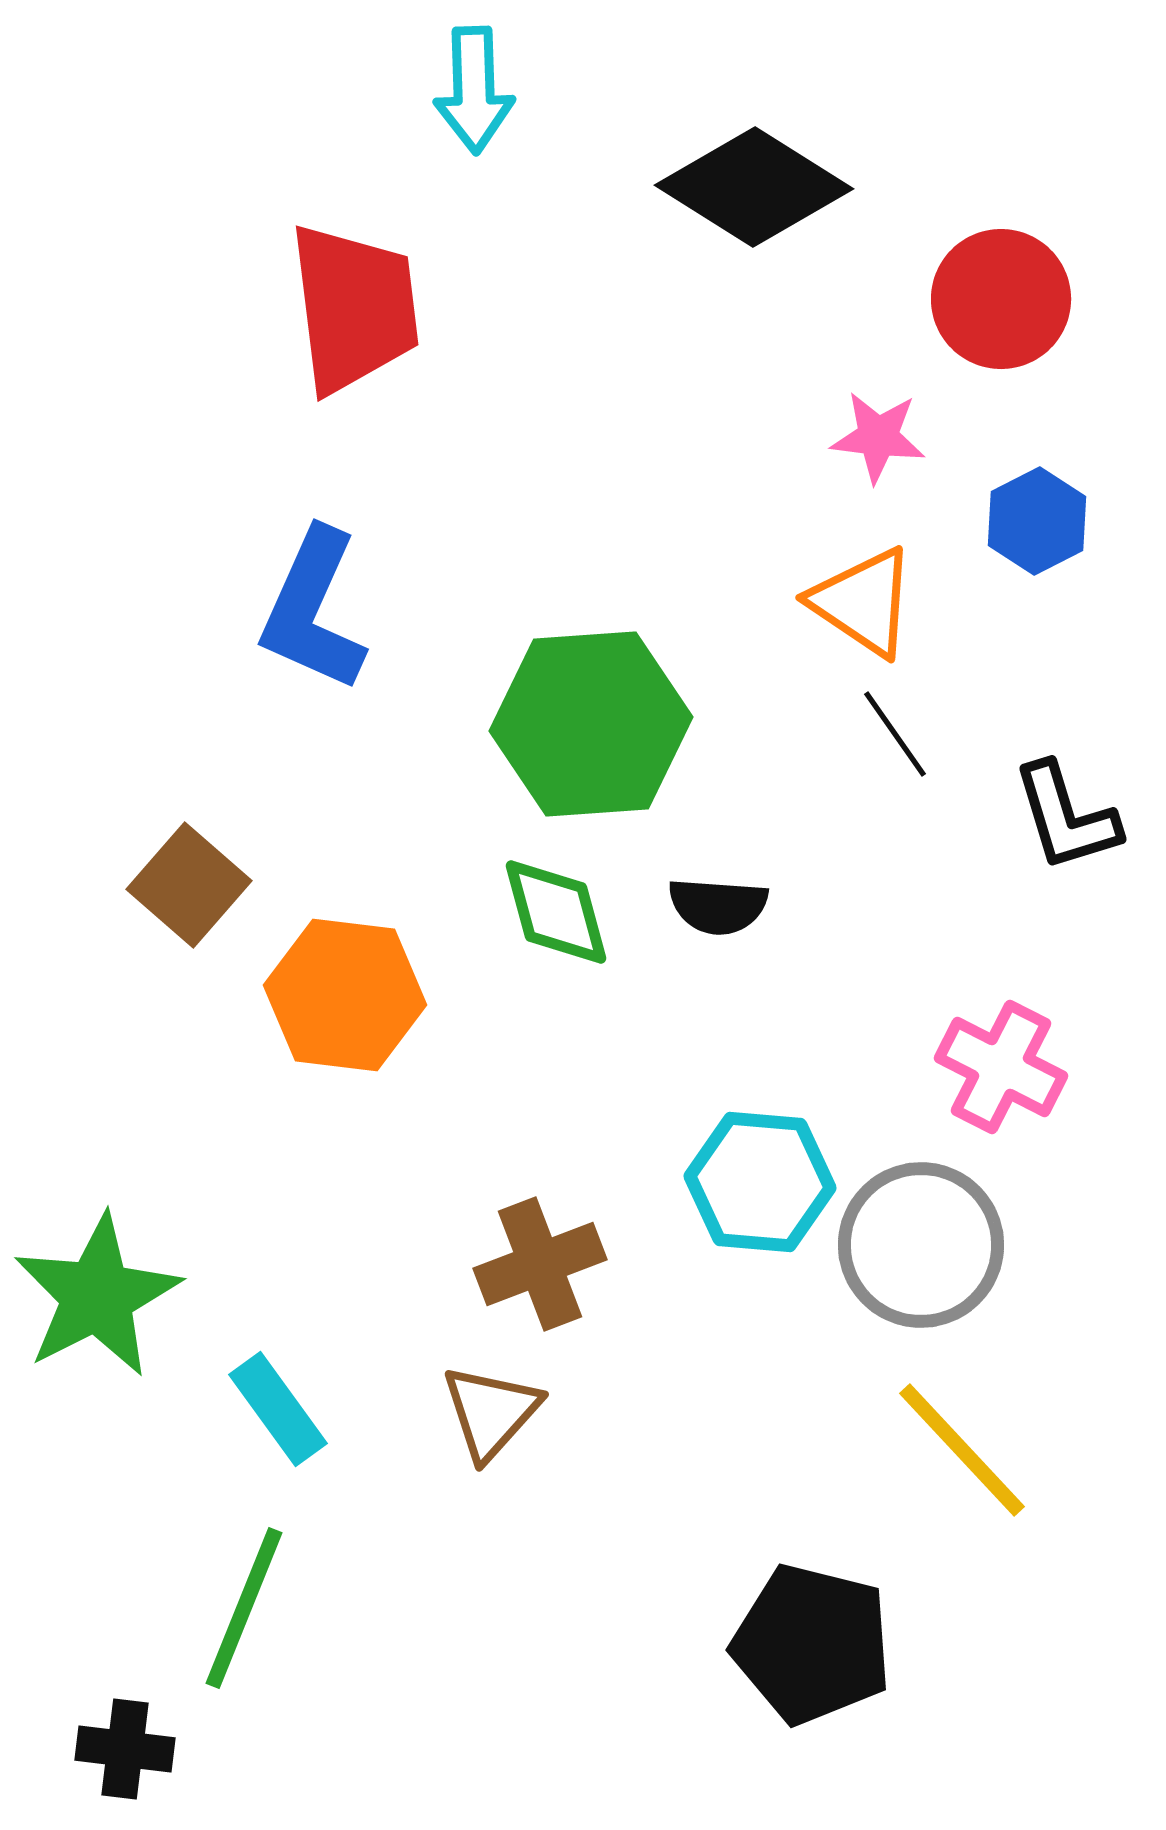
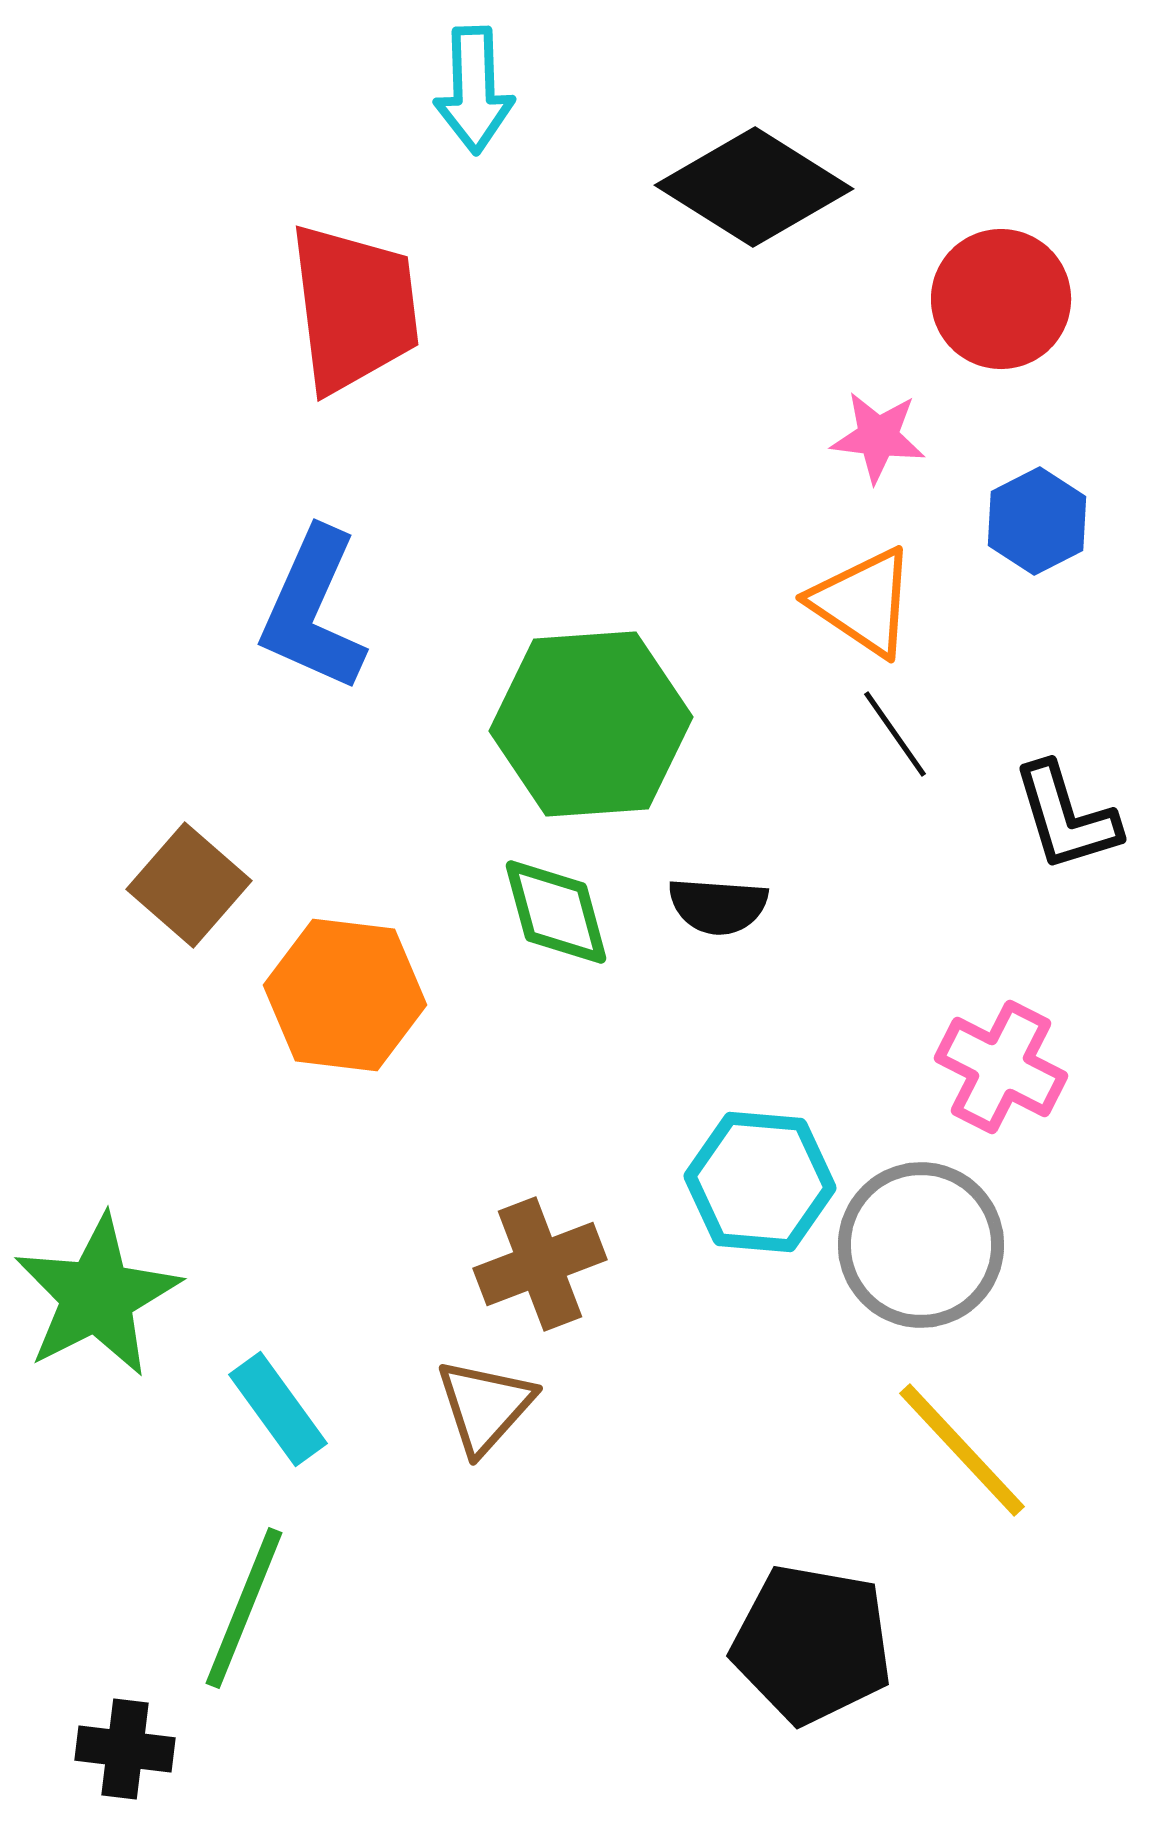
brown triangle: moved 6 px left, 6 px up
black pentagon: rotated 4 degrees counterclockwise
